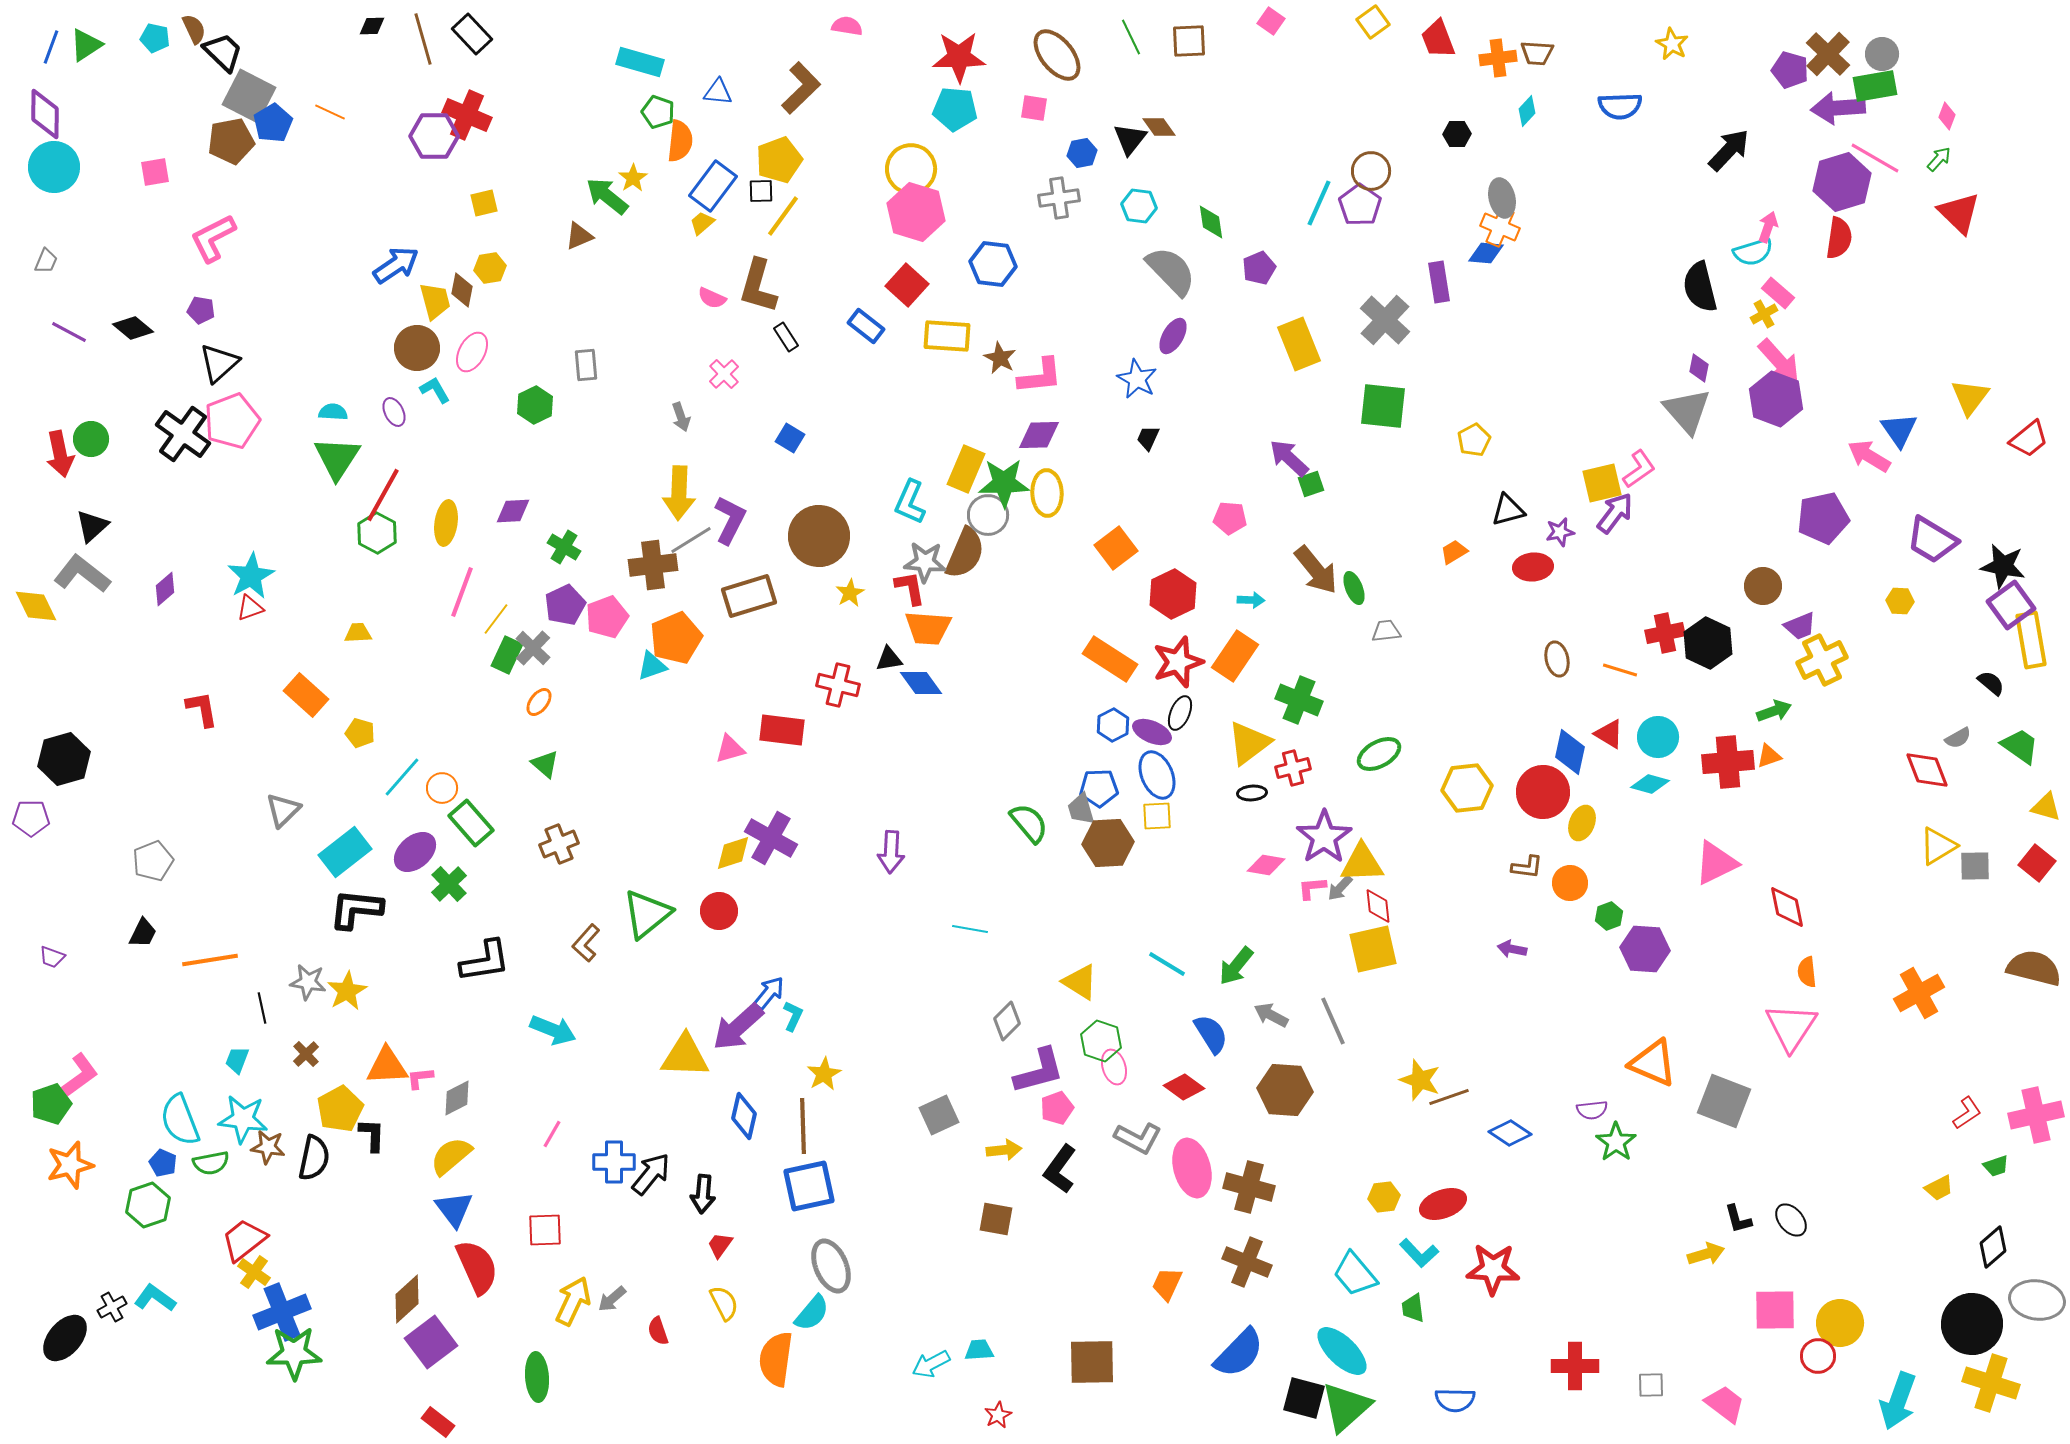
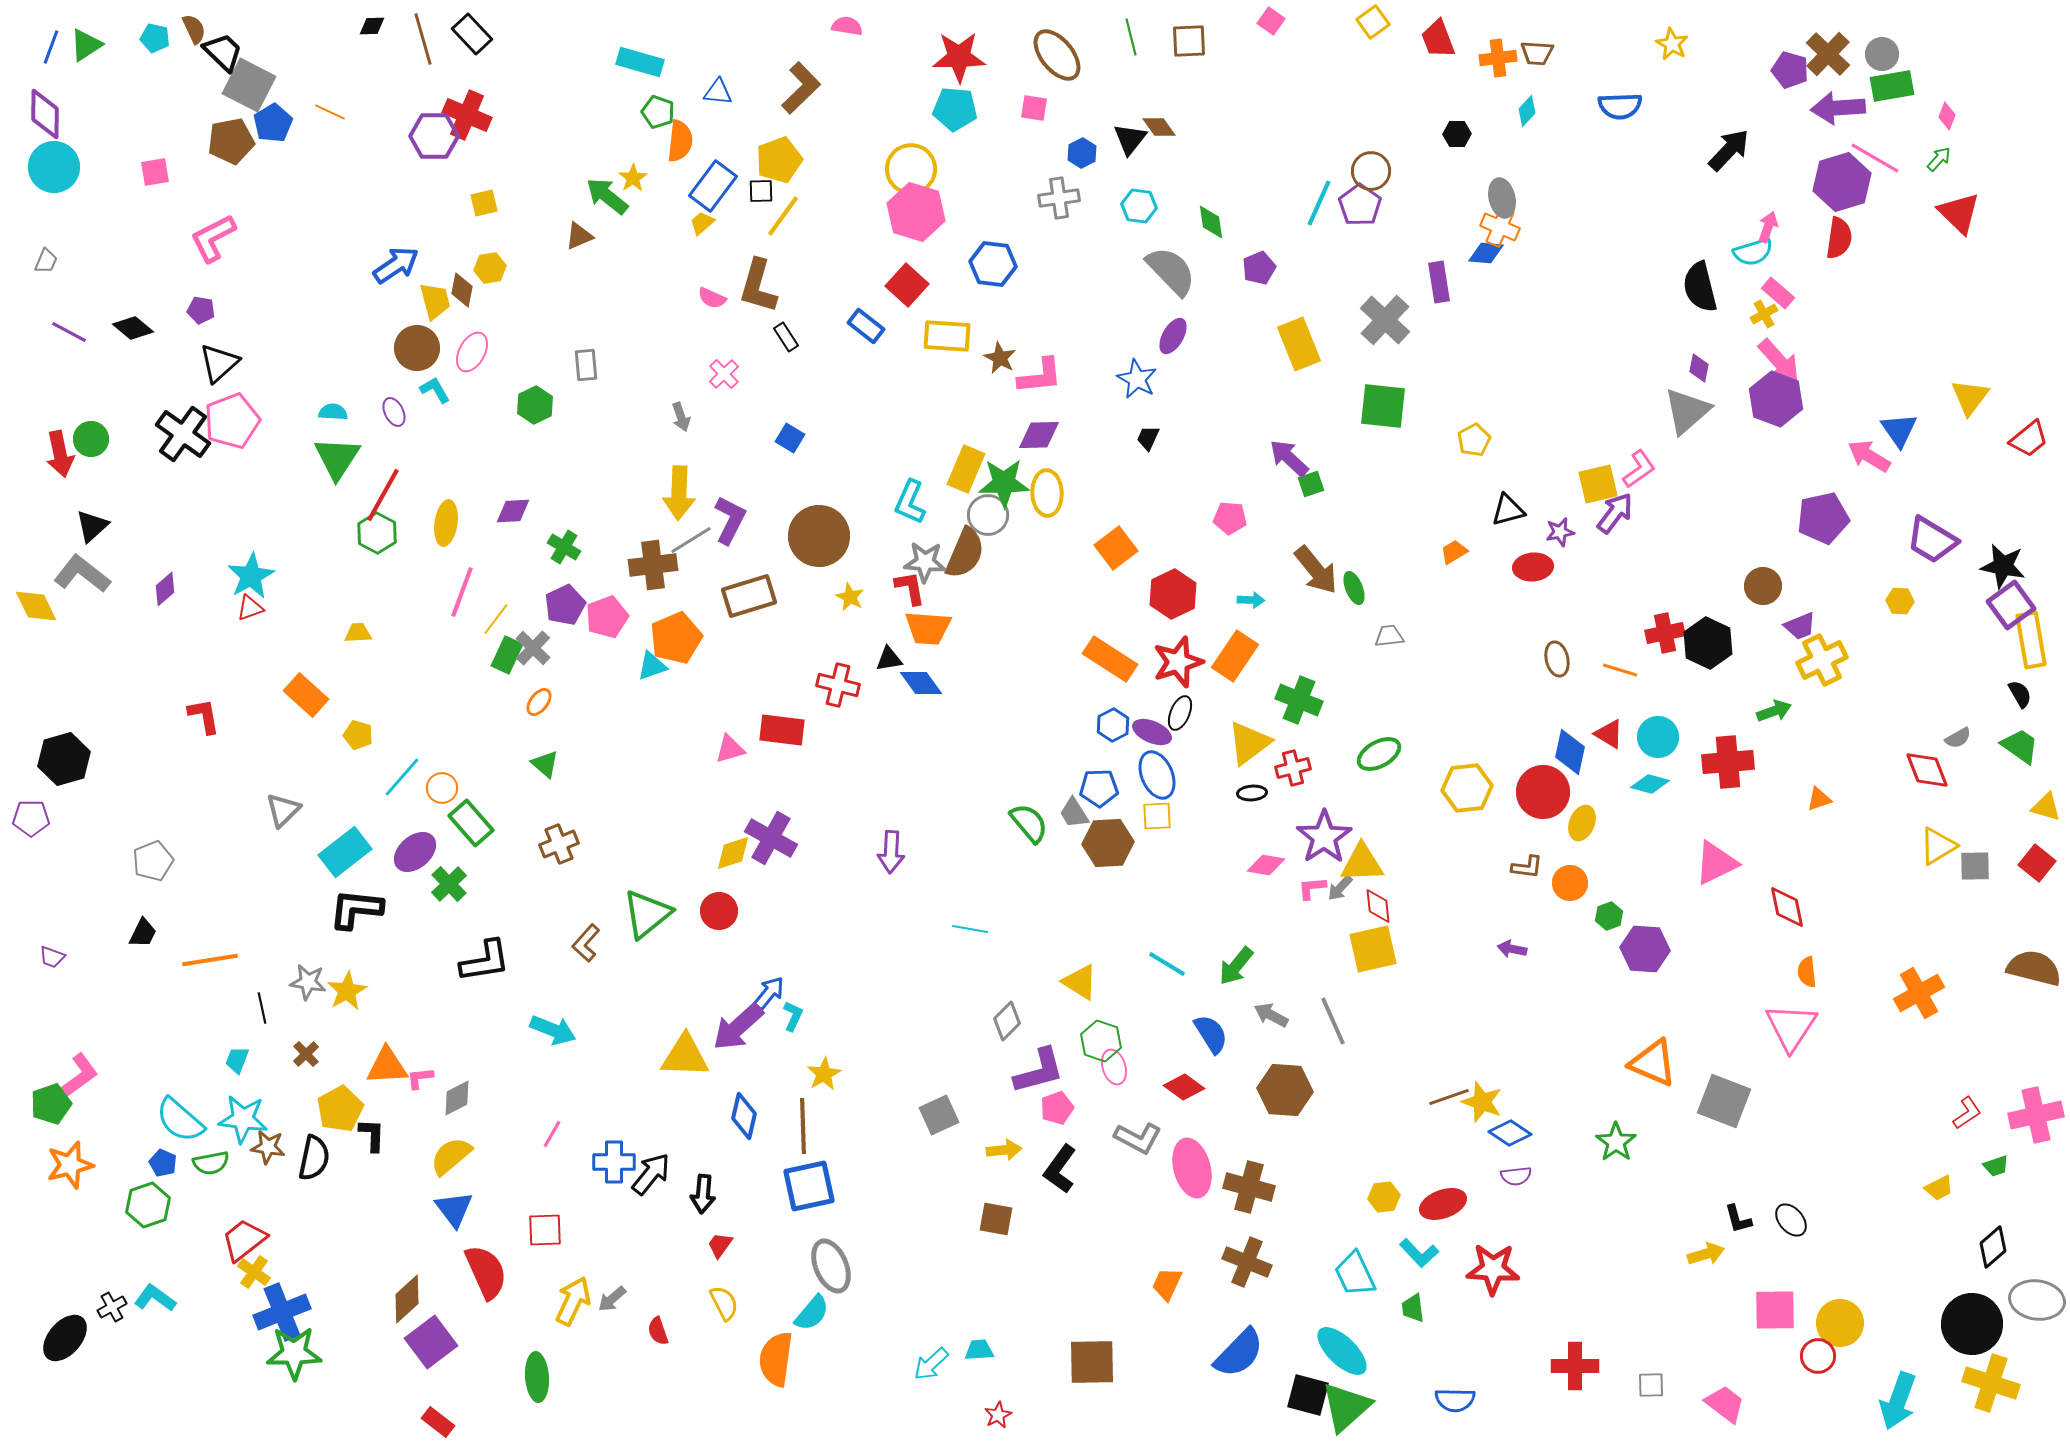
green line at (1131, 37): rotated 12 degrees clockwise
green rectangle at (1875, 86): moved 17 px right
gray square at (249, 96): moved 11 px up
blue hexagon at (1082, 153): rotated 16 degrees counterclockwise
gray triangle at (1687, 411): rotated 30 degrees clockwise
yellow square at (1602, 483): moved 4 px left, 1 px down
yellow star at (850, 593): moved 4 px down; rotated 16 degrees counterclockwise
gray trapezoid at (1386, 631): moved 3 px right, 5 px down
black semicircle at (1991, 683): moved 29 px right, 11 px down; rotated 20 degrees clockwise
red L-shape at (202, 709): moved 2 px right, 7 px down
yellow pentagon at (360, 733): moved 2 px left, 2 px down
orange triangle at (1769, 756): moved 50 px right, 43 px down
gray trapezoid at (1081, 809): moved 7 px left, 4 px down; rotated 16 degrees counterclockwise
yellow star at (1420, 1080): moved 62 px right, 22 px down
purple semicircle at (1592, 1110): moved 76 px left, 66 px down
cyan semicircle at (180, 1120): rotated 28 degrees counterclockwise
red semicircle at (477, 1267): moved 9 px right, 5 px down
cyan trapezoid at (1355, 1274): rotated 15 degrees clockwise
cyan arrow at (931, 1364): rotated 15 degrees counterclockwise
black square at (1304, 1398): moved 4 px right, 3 px up
